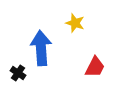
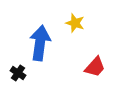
blue arrow: moved 1 px left, 5 px up; rotated 12 degrees clockwise
red trapezoid: rotated 15 degrees clockwise
